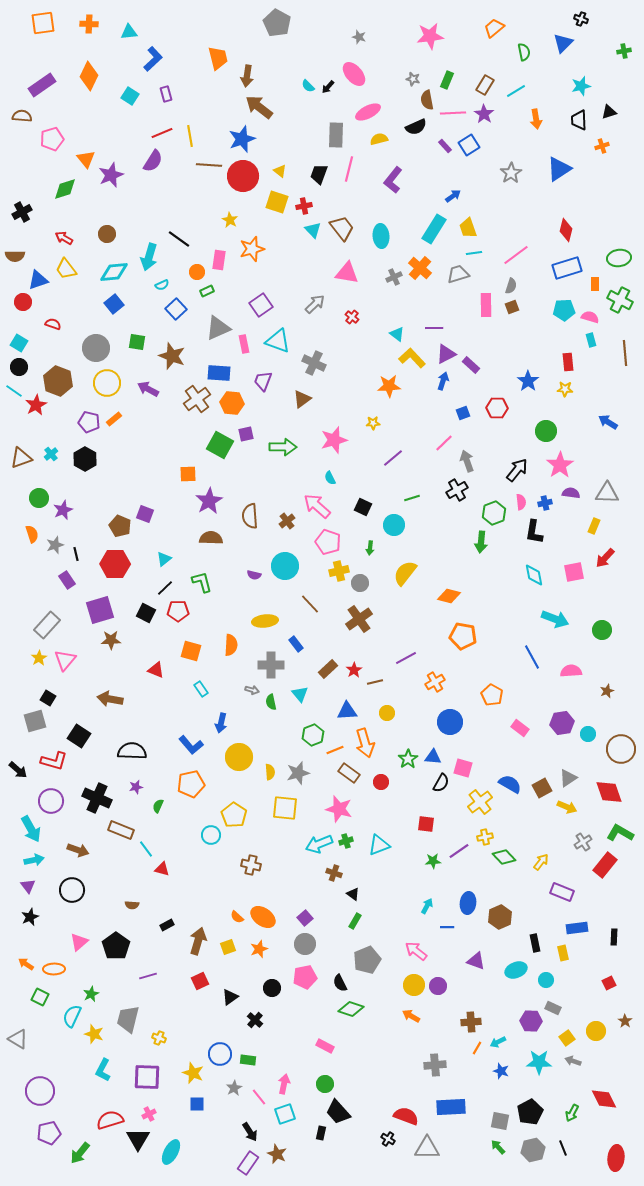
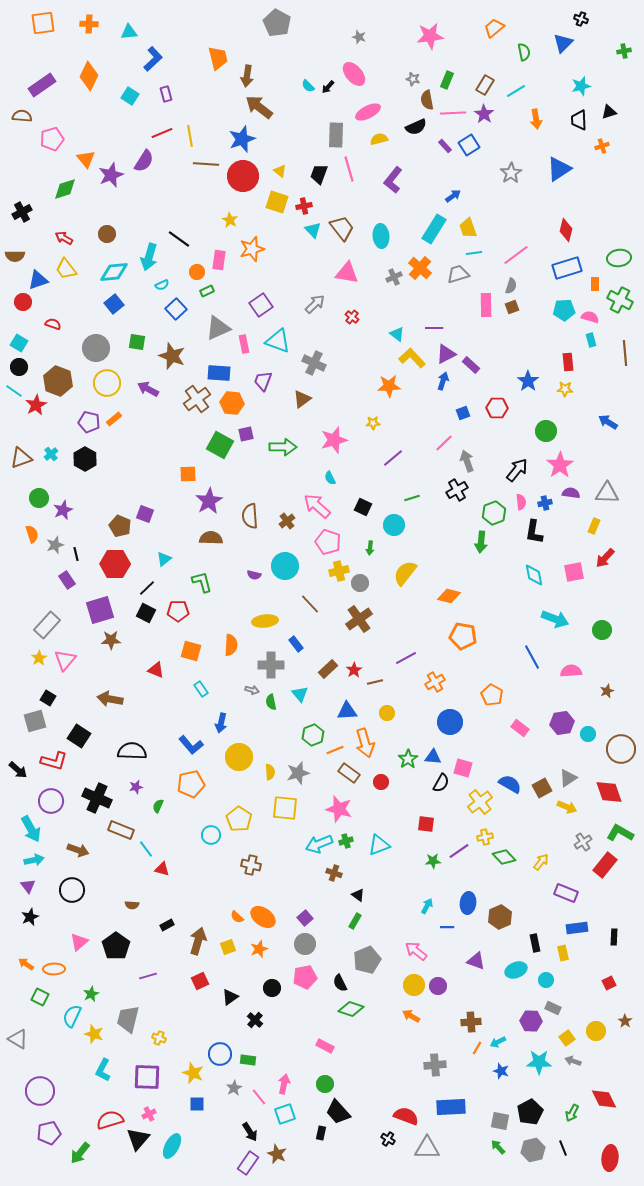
purple semicircle at (153, 161): moved 9 px left
brown line at (209, 165): moved 3 px left, 1 px up
pink line at (349, 169): rotated 30 degrees counterclockwise
black line at (165, 588): moved 18 px left
yellow pentagon at (234, 815): moved 5 px right, 4 px down
purple rectangle at (562, 892): moved 4 px right, 1 px down
black triangle at (353, 894): moved 5 px right, 1 px down
black triangle at (138, 1139): rotated 10 degrees clockwise
cyan ellipse at (171, 1152): moved 1 px right, 6 px up
red ellipse at (616, 1158): moved 6 px left
